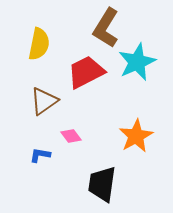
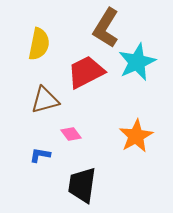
brown triangle: moved 1 px right, 1 px up; rotated 20 degrees clockwise
pink diamond: moved 2 px up
black trapezoid: moved 20 px left, 1 px down
